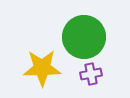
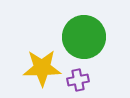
purple cross: moved 13 px left, 6 px down
